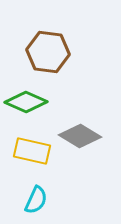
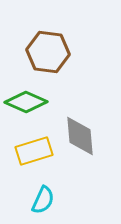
gray diamond: rotated 54 degrees clockwise
yellow rectangle: moved 2 px right; rotated 30 degrees counterclockwise
cyan semicircle: moved 7 px right
